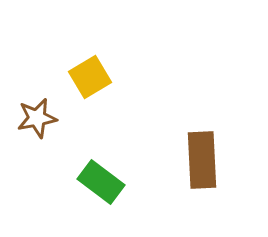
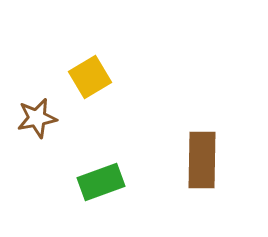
brown rectangle: rotated 4 degrees clockwise
green rectangle: rotated 57 degrees counterclockwise
